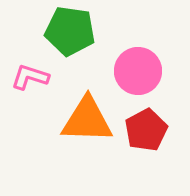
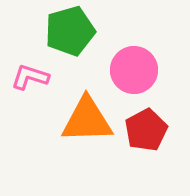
green pentagon: rotated 24 degrees counterclockwise
pink circle: moved 4 px left, 1 px up
orange triangle: rotated 4 degrees counterclockwise
